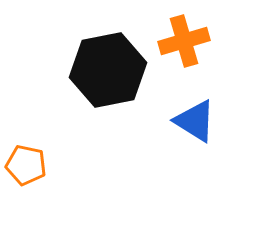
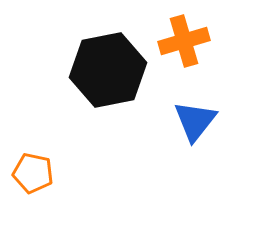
blue triangle: rotated 36 degrees clockwise
orange pentagon: moved 7 px right, 8 px down
